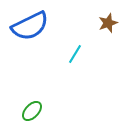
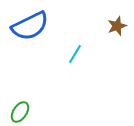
brown star: moved 9 px right, 3 px down
green ellipse: moved 12 px left, 1 px down; rotated 10 degrees counterclockwise
